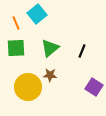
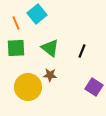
green triangle: rotated 42 degrees counterclockwise
